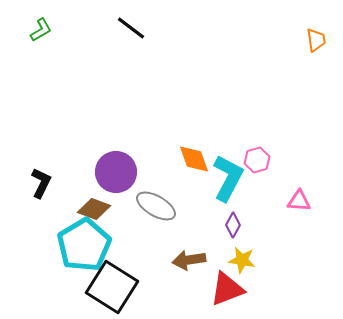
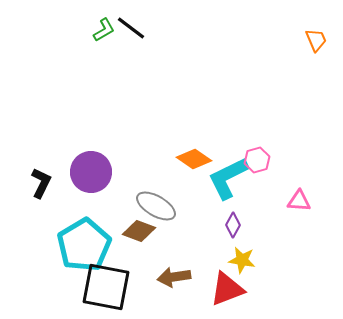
green L-shape: moved 63 px right
orange trapezoid: rotated 15 degrees counterclockwise
orange diamond: rotated 36 degrees counterclockwise
purple circle: moved 25 px left
cyan L-shape: rotated 144 degrees counterclockwise
brown diamond: moved 45 px right, 22 px down
brown arrow: moved 15 px left, 17 px down
black square: moved 6 px left; rotated 21 degrees counterclockwise
